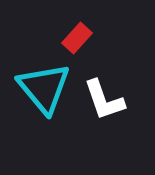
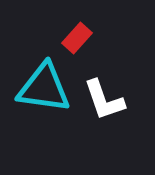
cyan triangle: rotated 42 degrees counterclockwise
